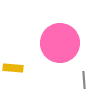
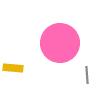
gray line: moved 3 px right, 5 px up
